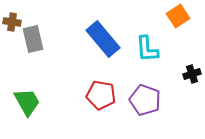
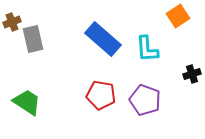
brown cross: rotated 30 degrees counterclockwise
blue rectangle: rotated 9 degrees counterclockwise
green trapezoid: rotated 28 degrees counterclockwise
